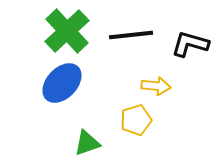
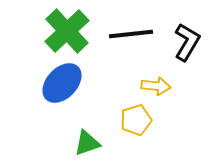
black line: moved 1 px up
black L-shape: moved 3 px left, 2 px up; rotated 105 degrees clockwise
